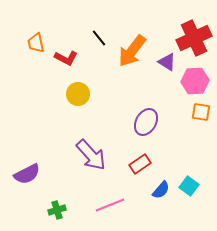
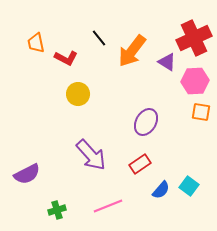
pink line: moved 2 px left, 1 px down
